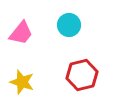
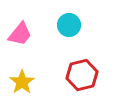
pink trapezoid: moved 1 px left, 1 px down
yellow star: rotated 20 degrees clockwise
